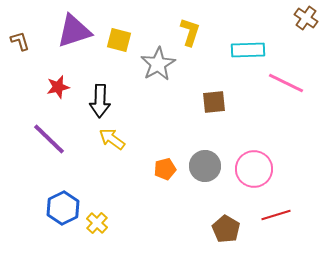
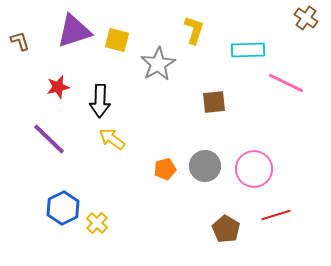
yellow L-shape: moved 4 px right, 2 px up
yellow square: moved 2 px left
